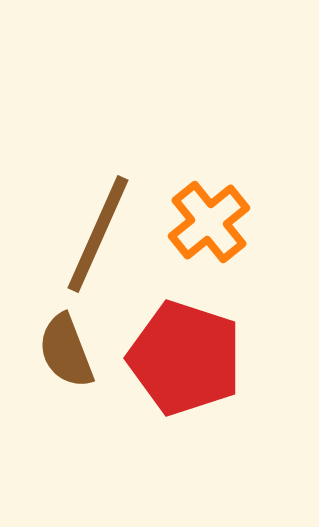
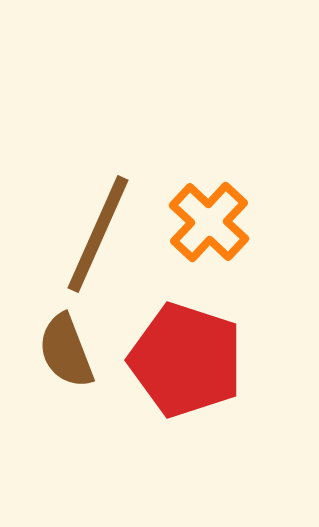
orange cross: rotated 8 degrees counterclockwise
red pentagon: moved 1 px right, 2 px down
